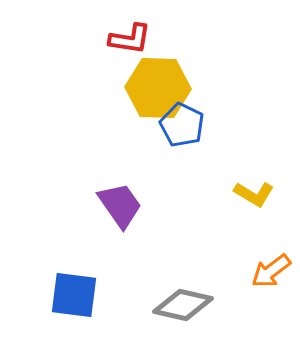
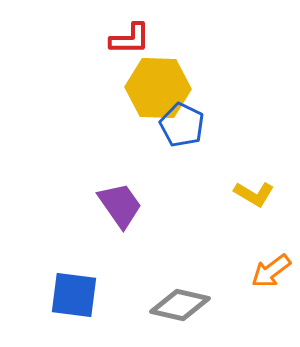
red L-shape: rotated 9 degrees counterclockwise
gray diamond: moved 3 px left
